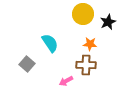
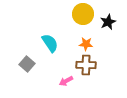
orange star: moved 4 px left
